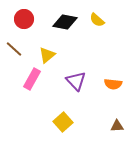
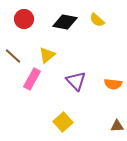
brown line: moved 1 px left, 7 px down
